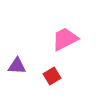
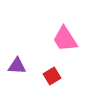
pink trapezoid: rotated 96 degrees counterclockwise
